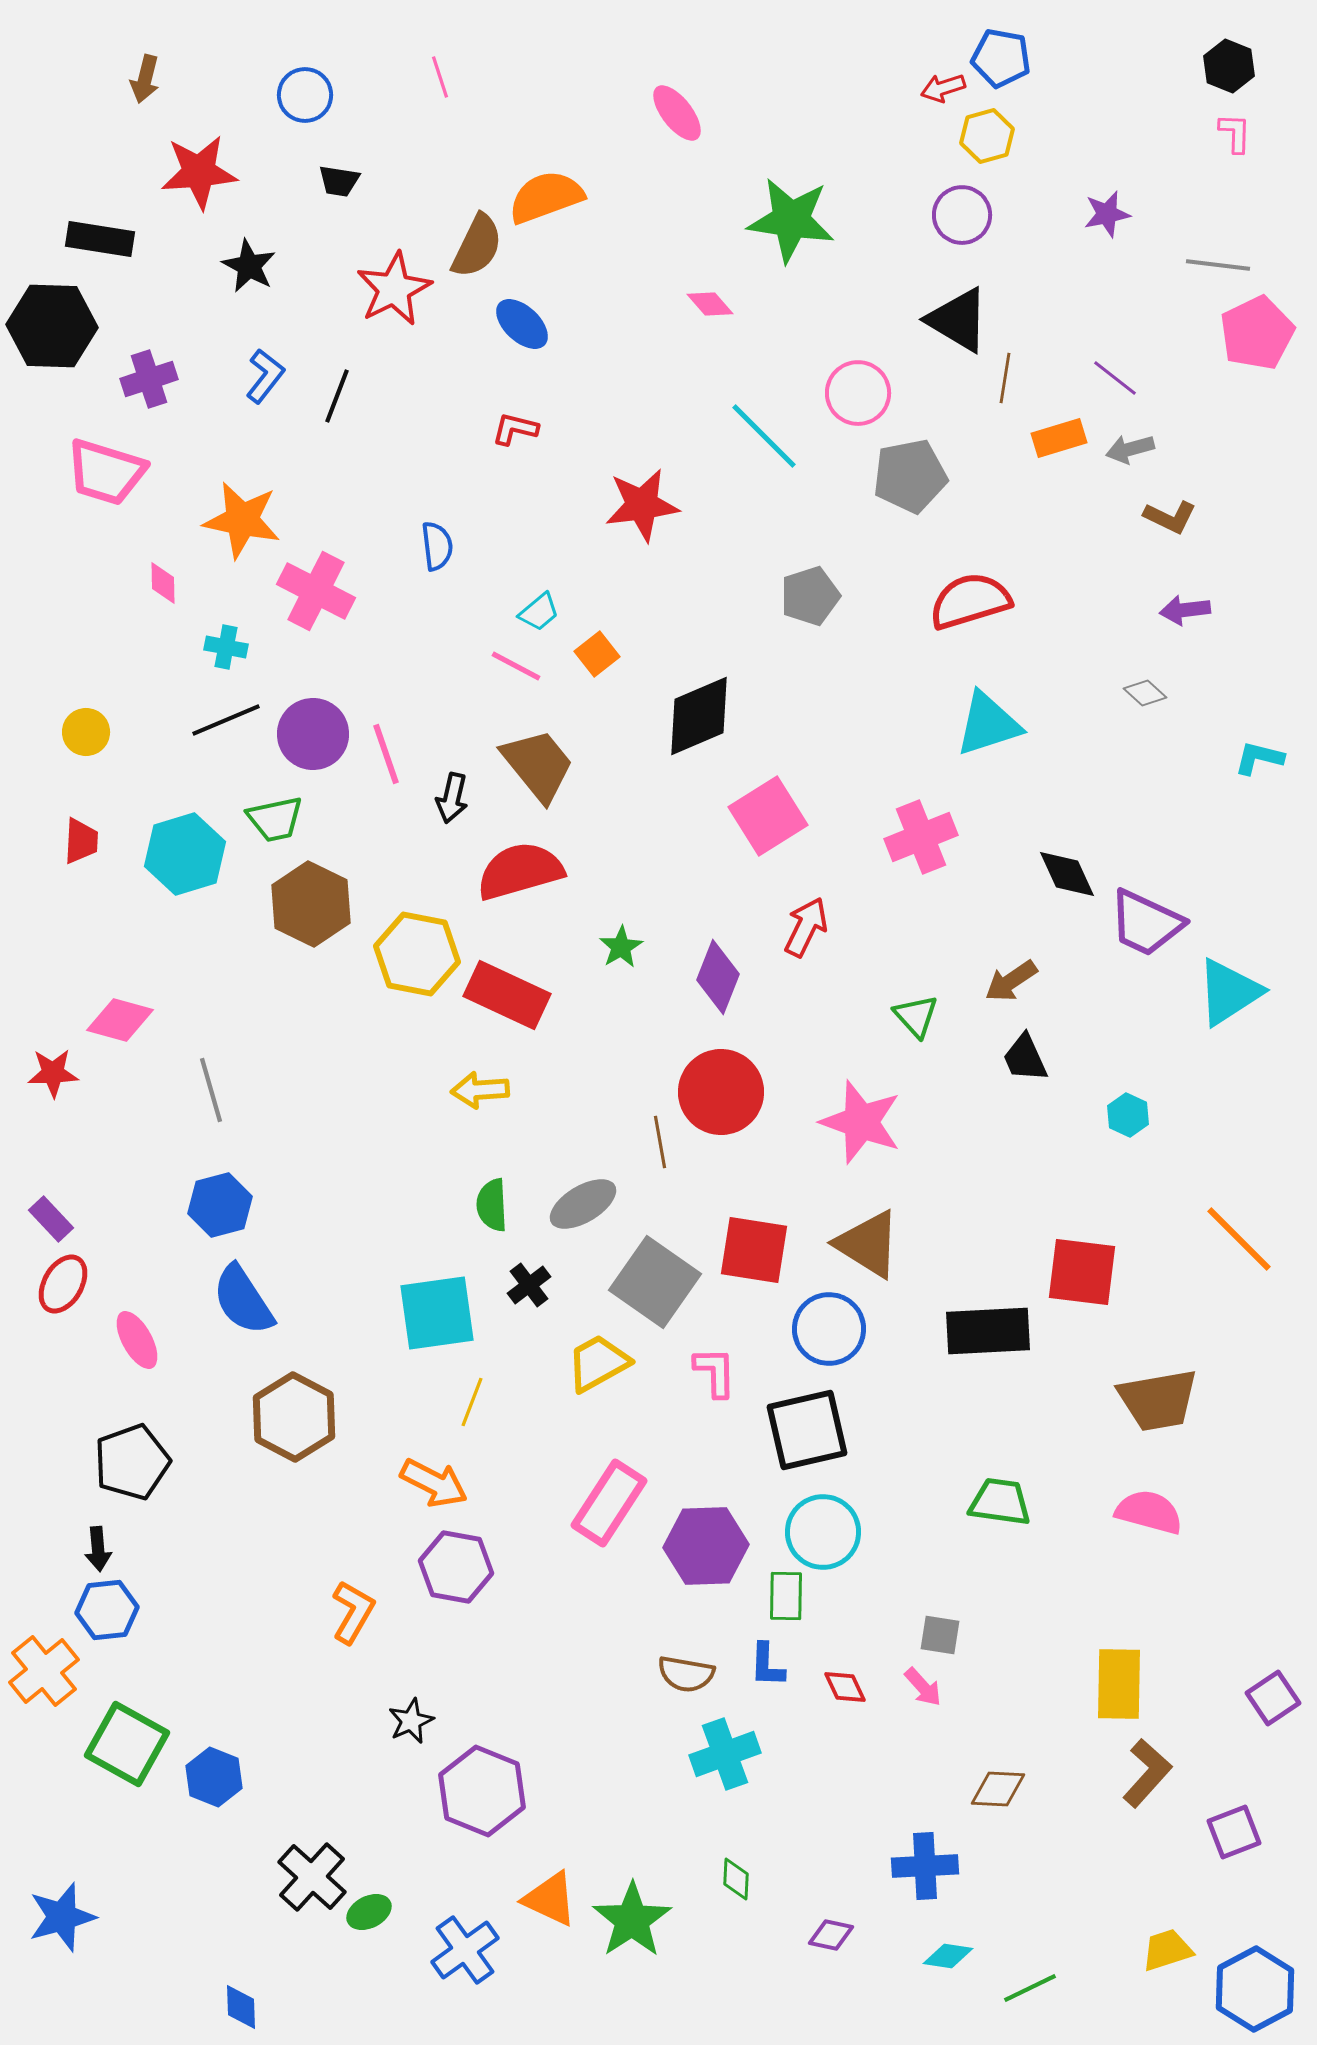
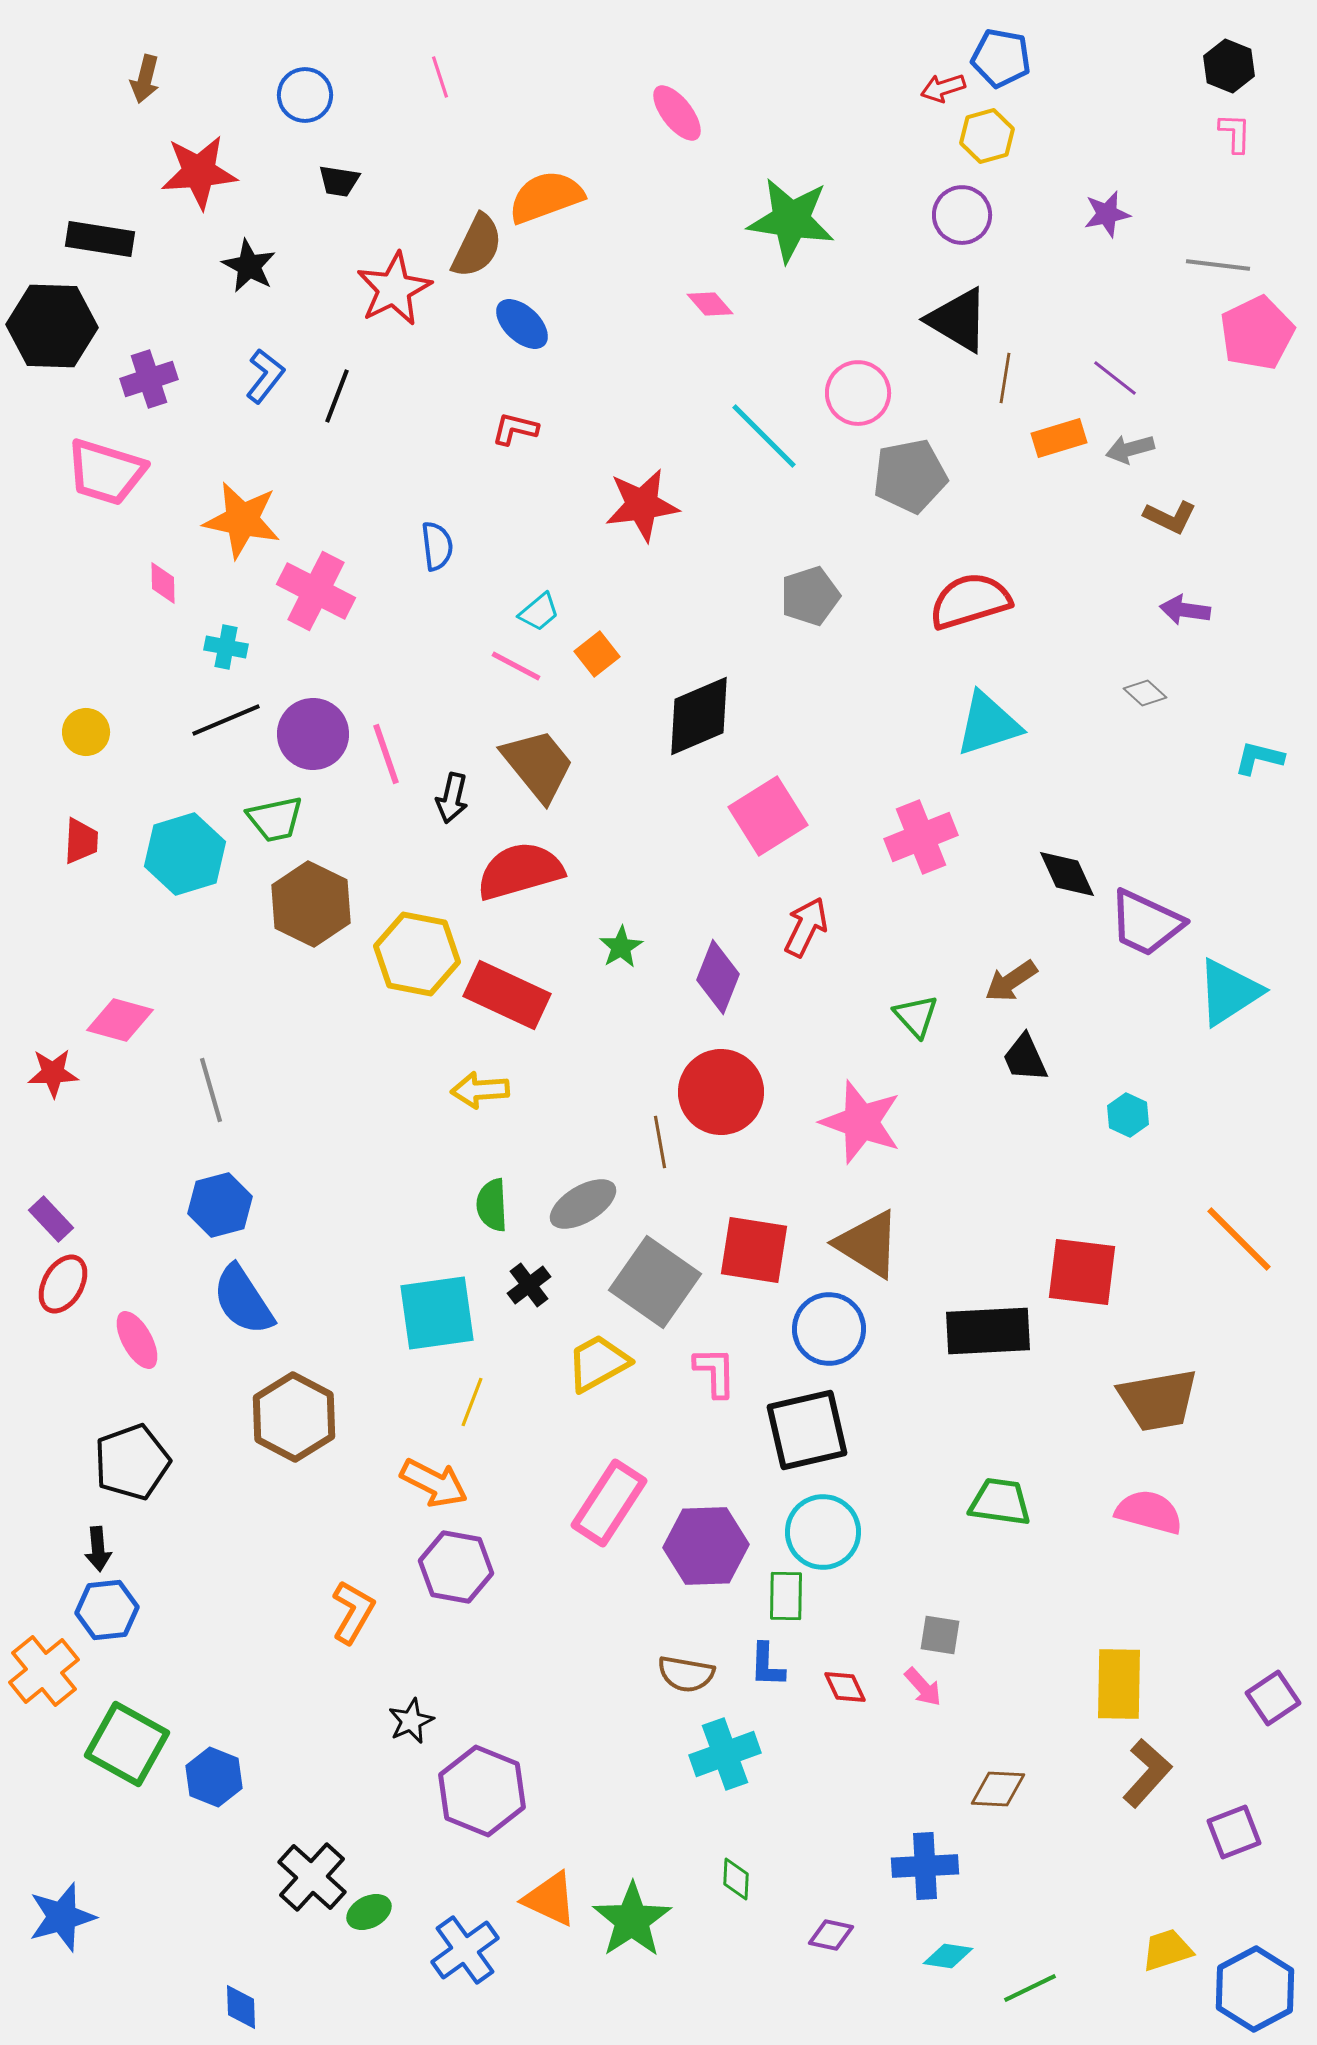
purple arrow at (1185, 610): rotated 15 degrees clockwise
